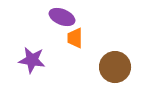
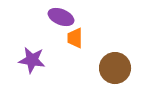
purple ellipse: moved 1 px left
brown circle: moved 1 px down
